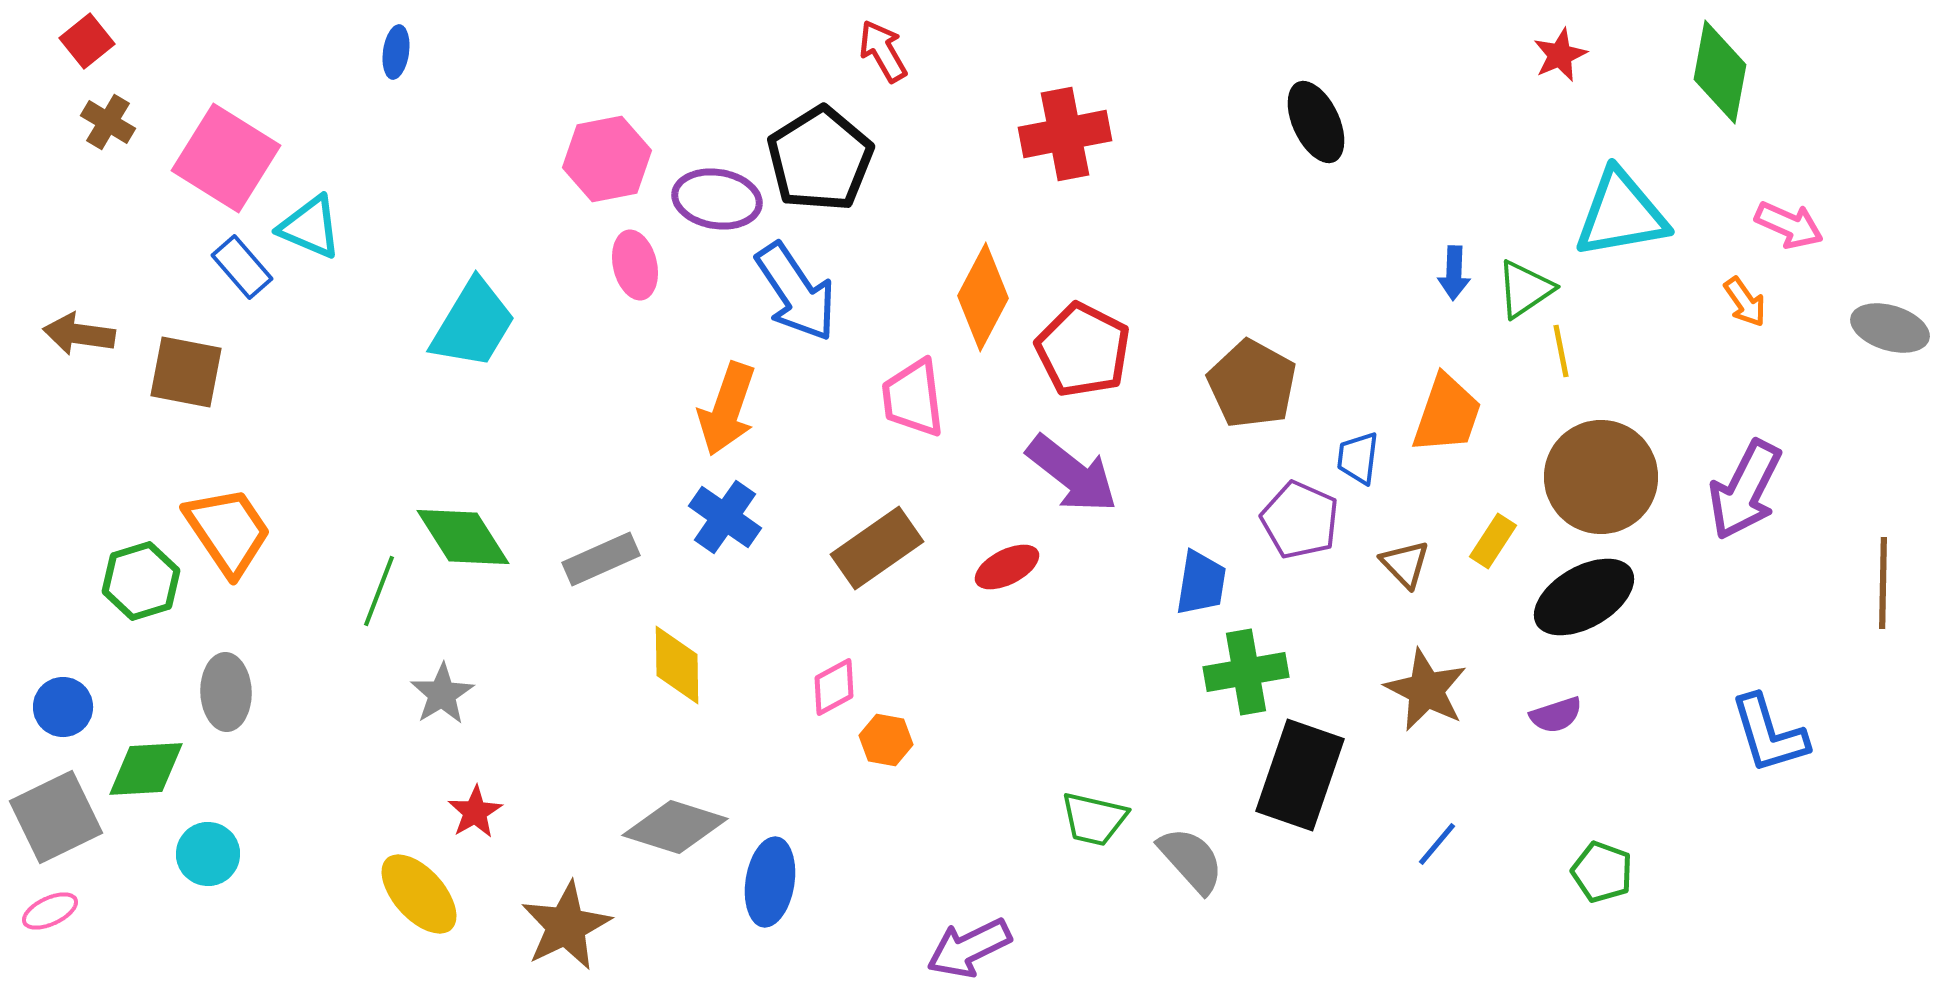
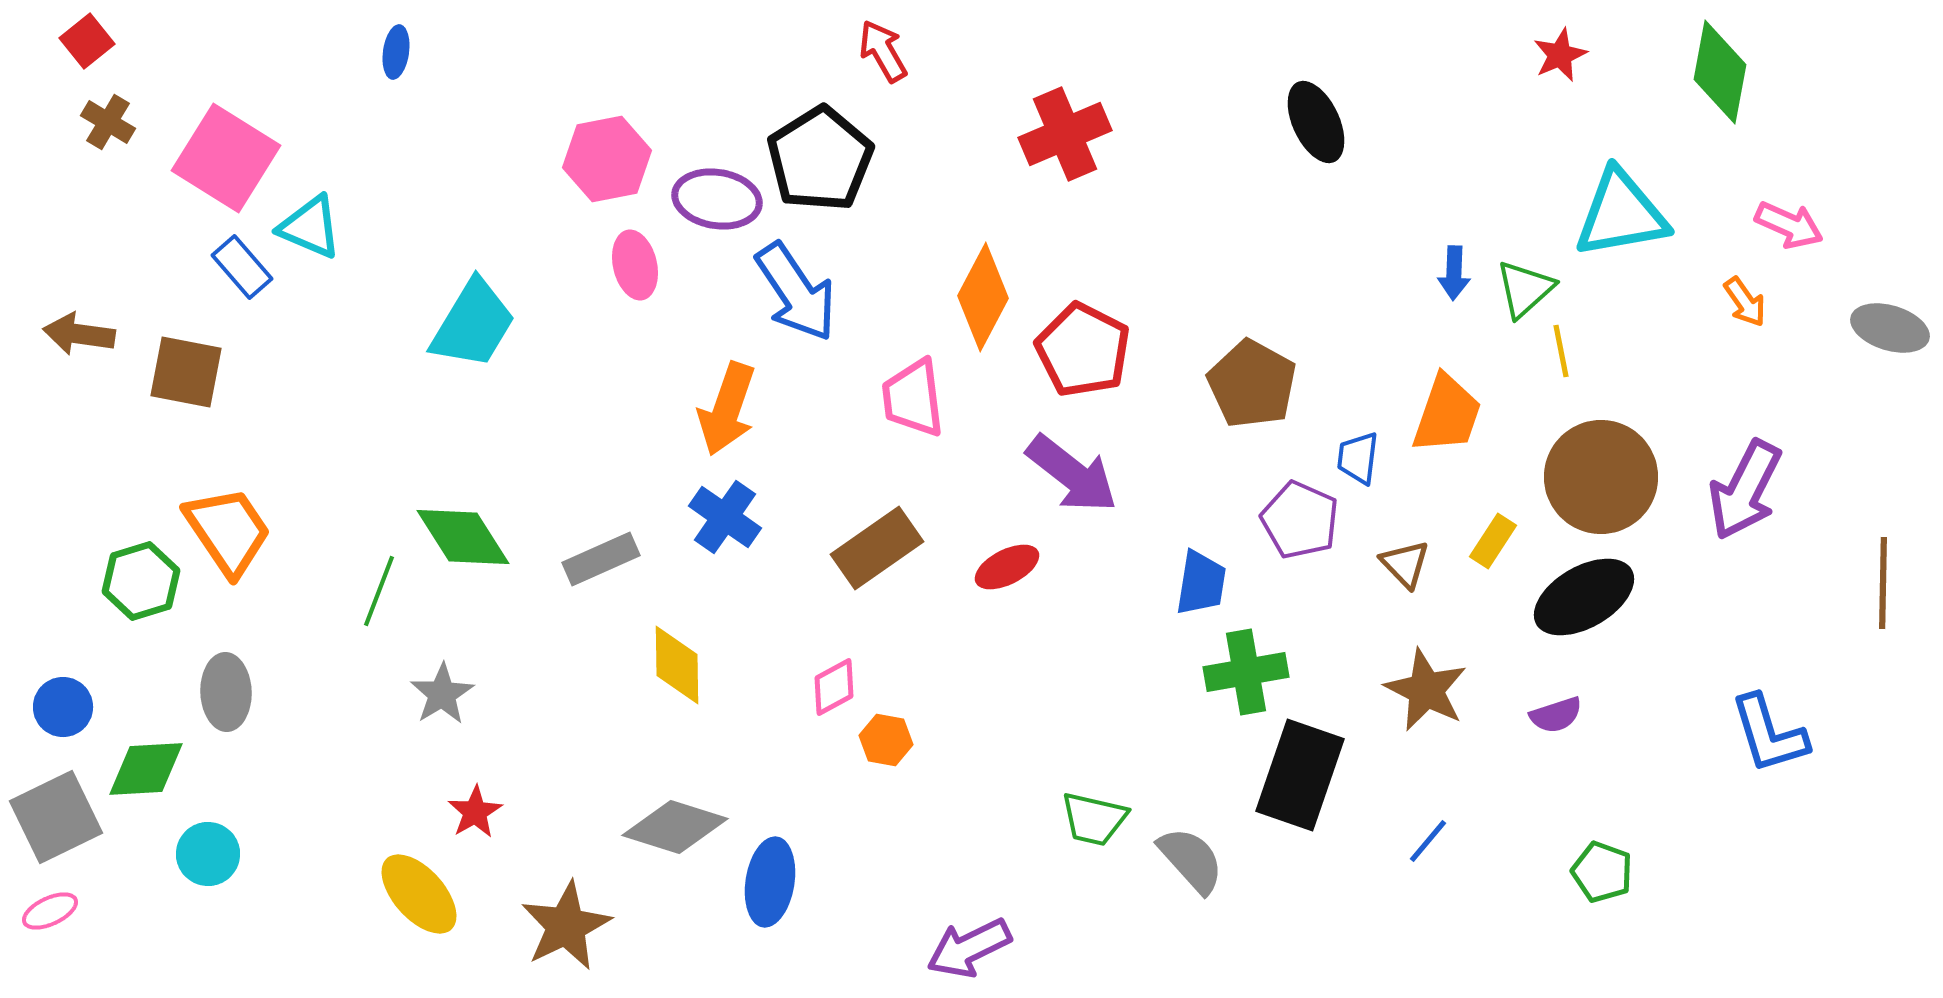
red cross at (1065, 134): rotated 12 degrees counterclockwise
green triangle at (1525, 289): rotated 8 degrees counterclockwise
blue line at (1437, 844): moved 9 px left, 3 px up
